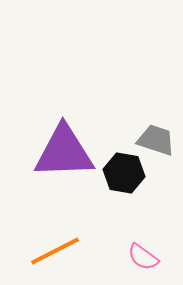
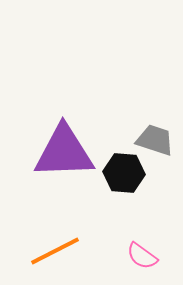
gray trapezoid: moved 1 px left
black hexagon: rotated 6 degrees counterclockwise
pink semicircle: moved 1 px left, 1 px up
